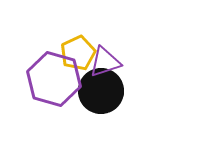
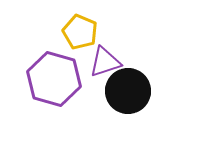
yellow pentagon: moved 2 px right, 21 px up; rotated 24 degrees counterclockwise
black circle: moved 27 px right
